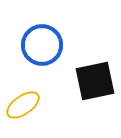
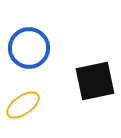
blue circle: moved 13 px left, 3 px down
